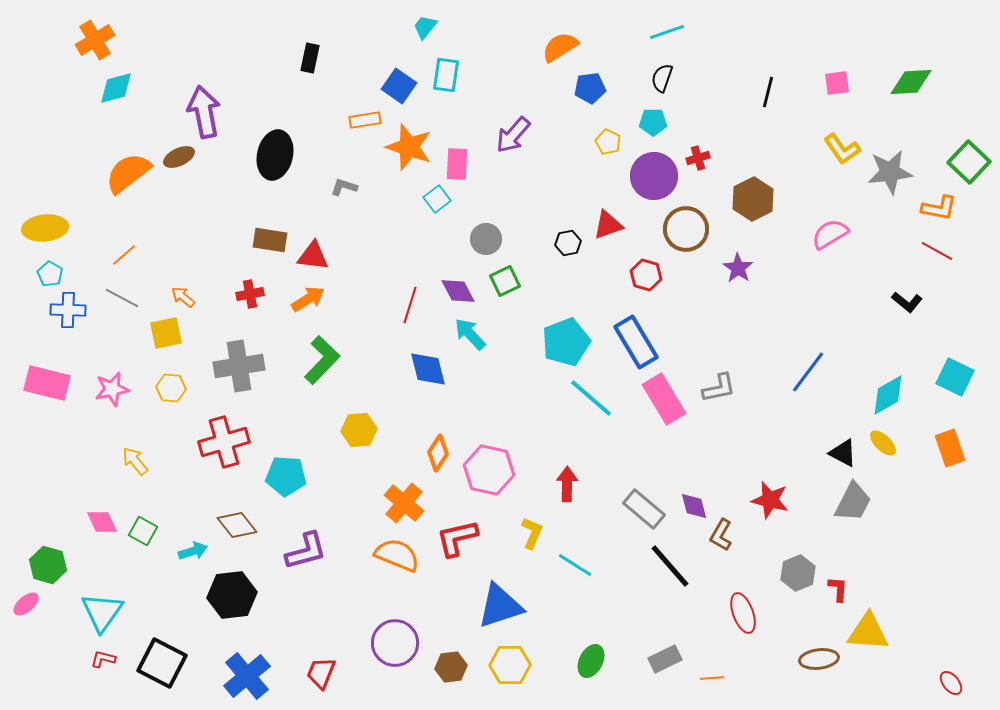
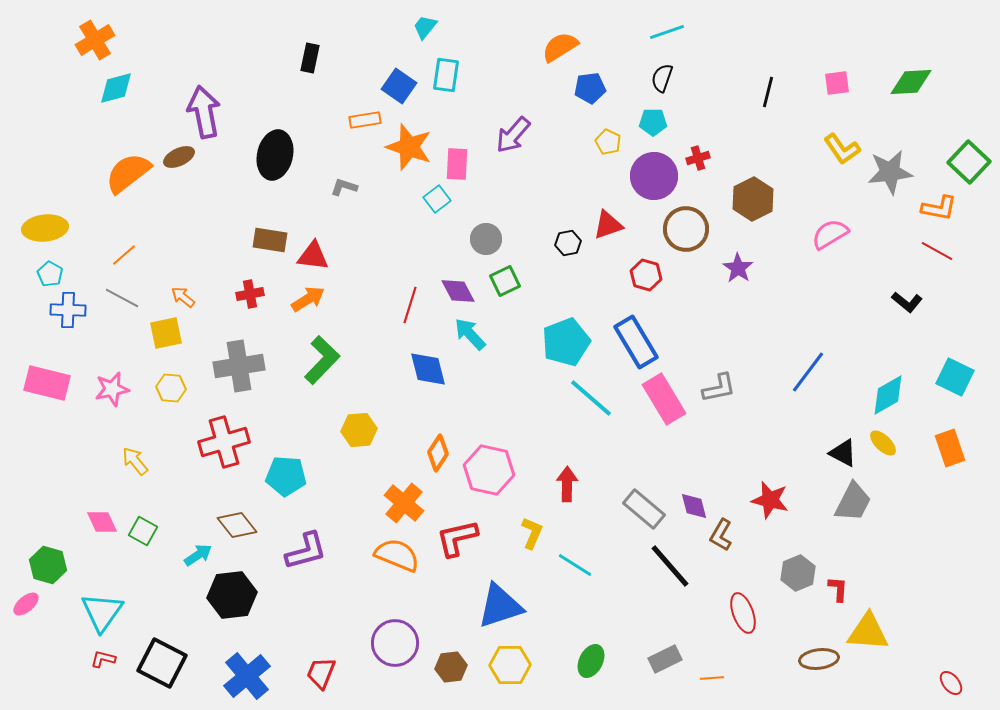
cyan arrow at (193, 551): moved 5 px right, 4 px down; rotated 16 degrees counterclockwise
